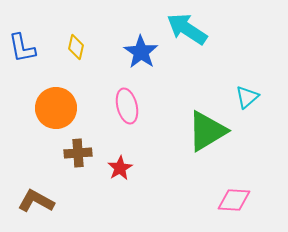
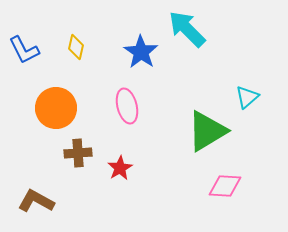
cyan arrow: rotated 12 degrees clockwise
blue L-shape: moved 2 px right, 2 px down; rotated 16 degrees counterclockwise
pink diamond: moved 9 px left, 14 px up
